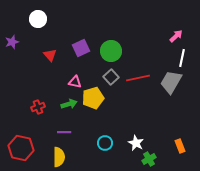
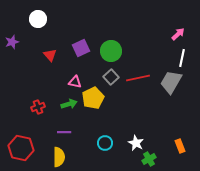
pink arrow: moved 2 px right, 2 px up
yellow pentagon: rotated 10 degrees counterclockwise
